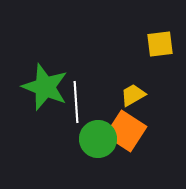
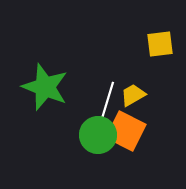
white line: moved 31 px right; rotated 21 degrees clockwise
orange square: rotated 6 degrees counterclockwise
green circle: moved 4 px up
